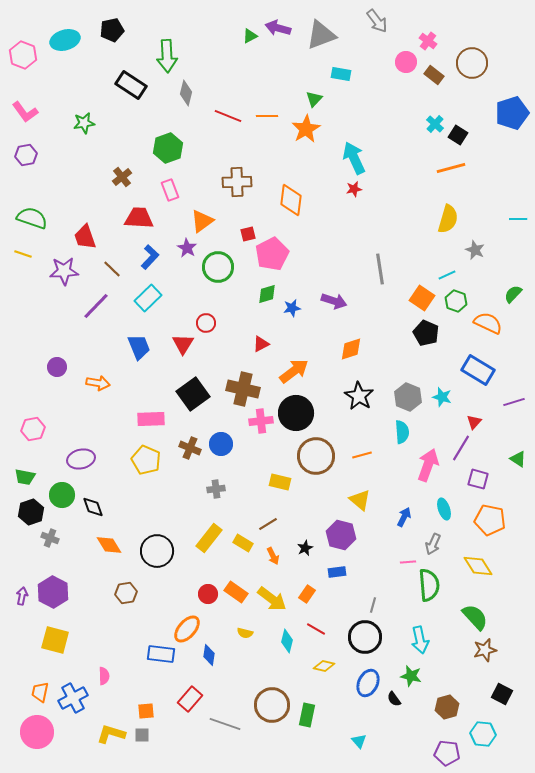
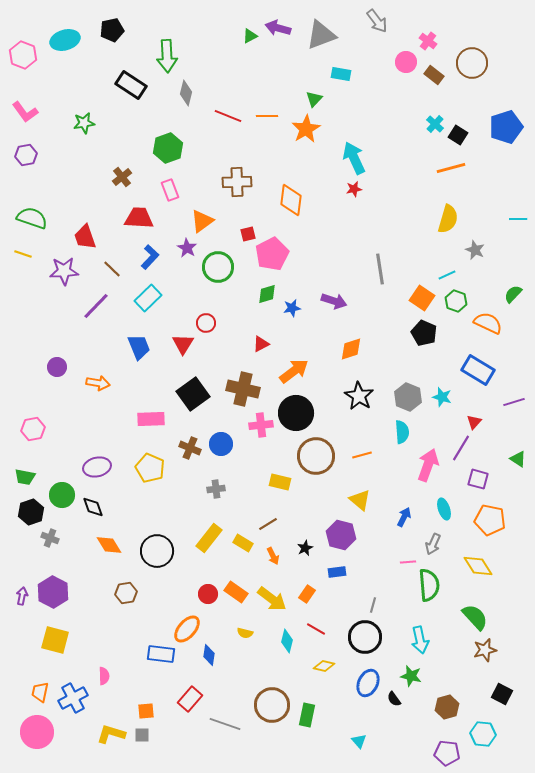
blue pentagon at (512, 113): moved 6 px left, 14 px down
black pentagon at (426, 333): moved 2 px left
pink cross at (261, 421): moved 4 px down
purple ellipse at (81, 459): moved 16 px right, 8 px down
yellow pentagon at (146, 460): moved 4 px right, 8 px down
